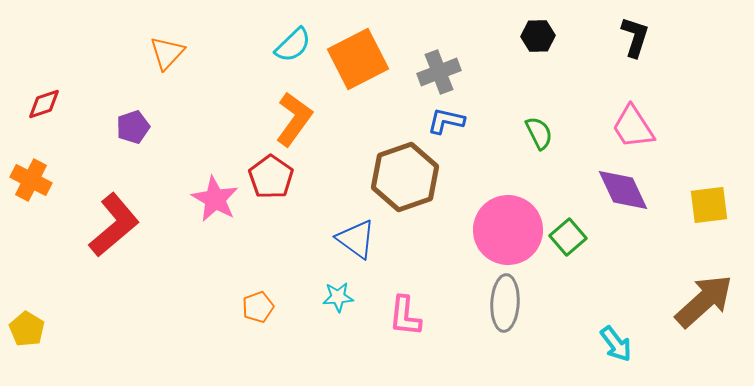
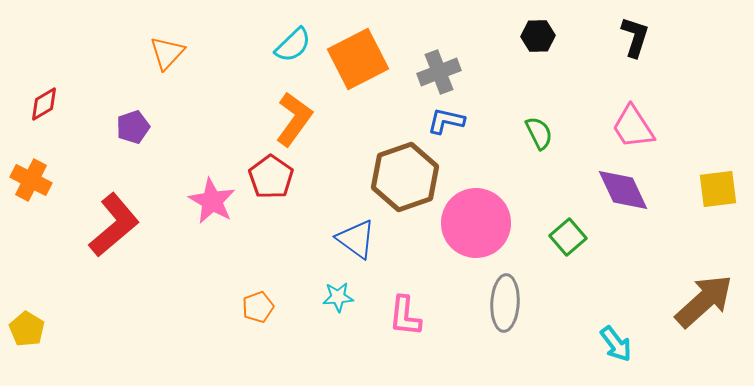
red diamond: rotated 12 degrees counterclockwise
pink star: moved 3 px left, 2 px down
yellow square: moved 9 px right, 16 px up
pink circle: moved 32 px left, 7 px up
